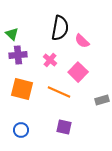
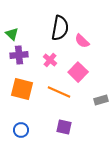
purple cross: moved 1 px right
gray rectangle: moved 1 px left
